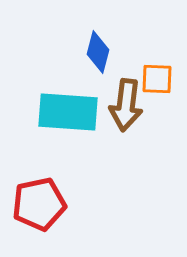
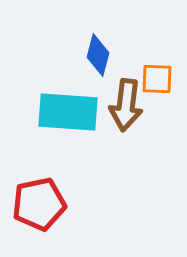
blue diamond: moved 3 px down
